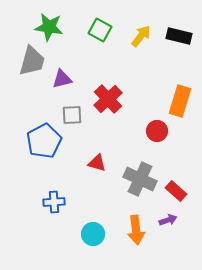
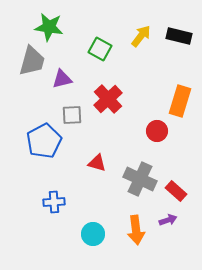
green square: moved 19 px down
